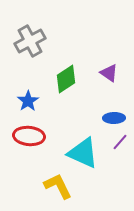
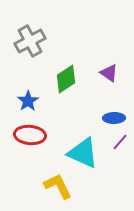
red ellipse: moved 1 px right, 1 px up
